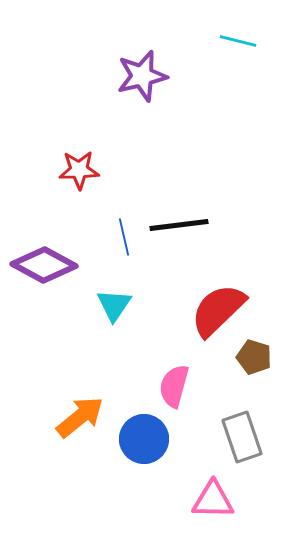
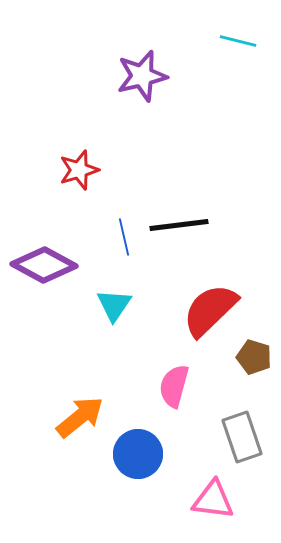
red star: rotated 15 degrees counterclockwise
red semicircle: moved 8 px left
blue circle: moved 6 px left, 15 px down
pink triangle: rotated 6 degrees clockwise
